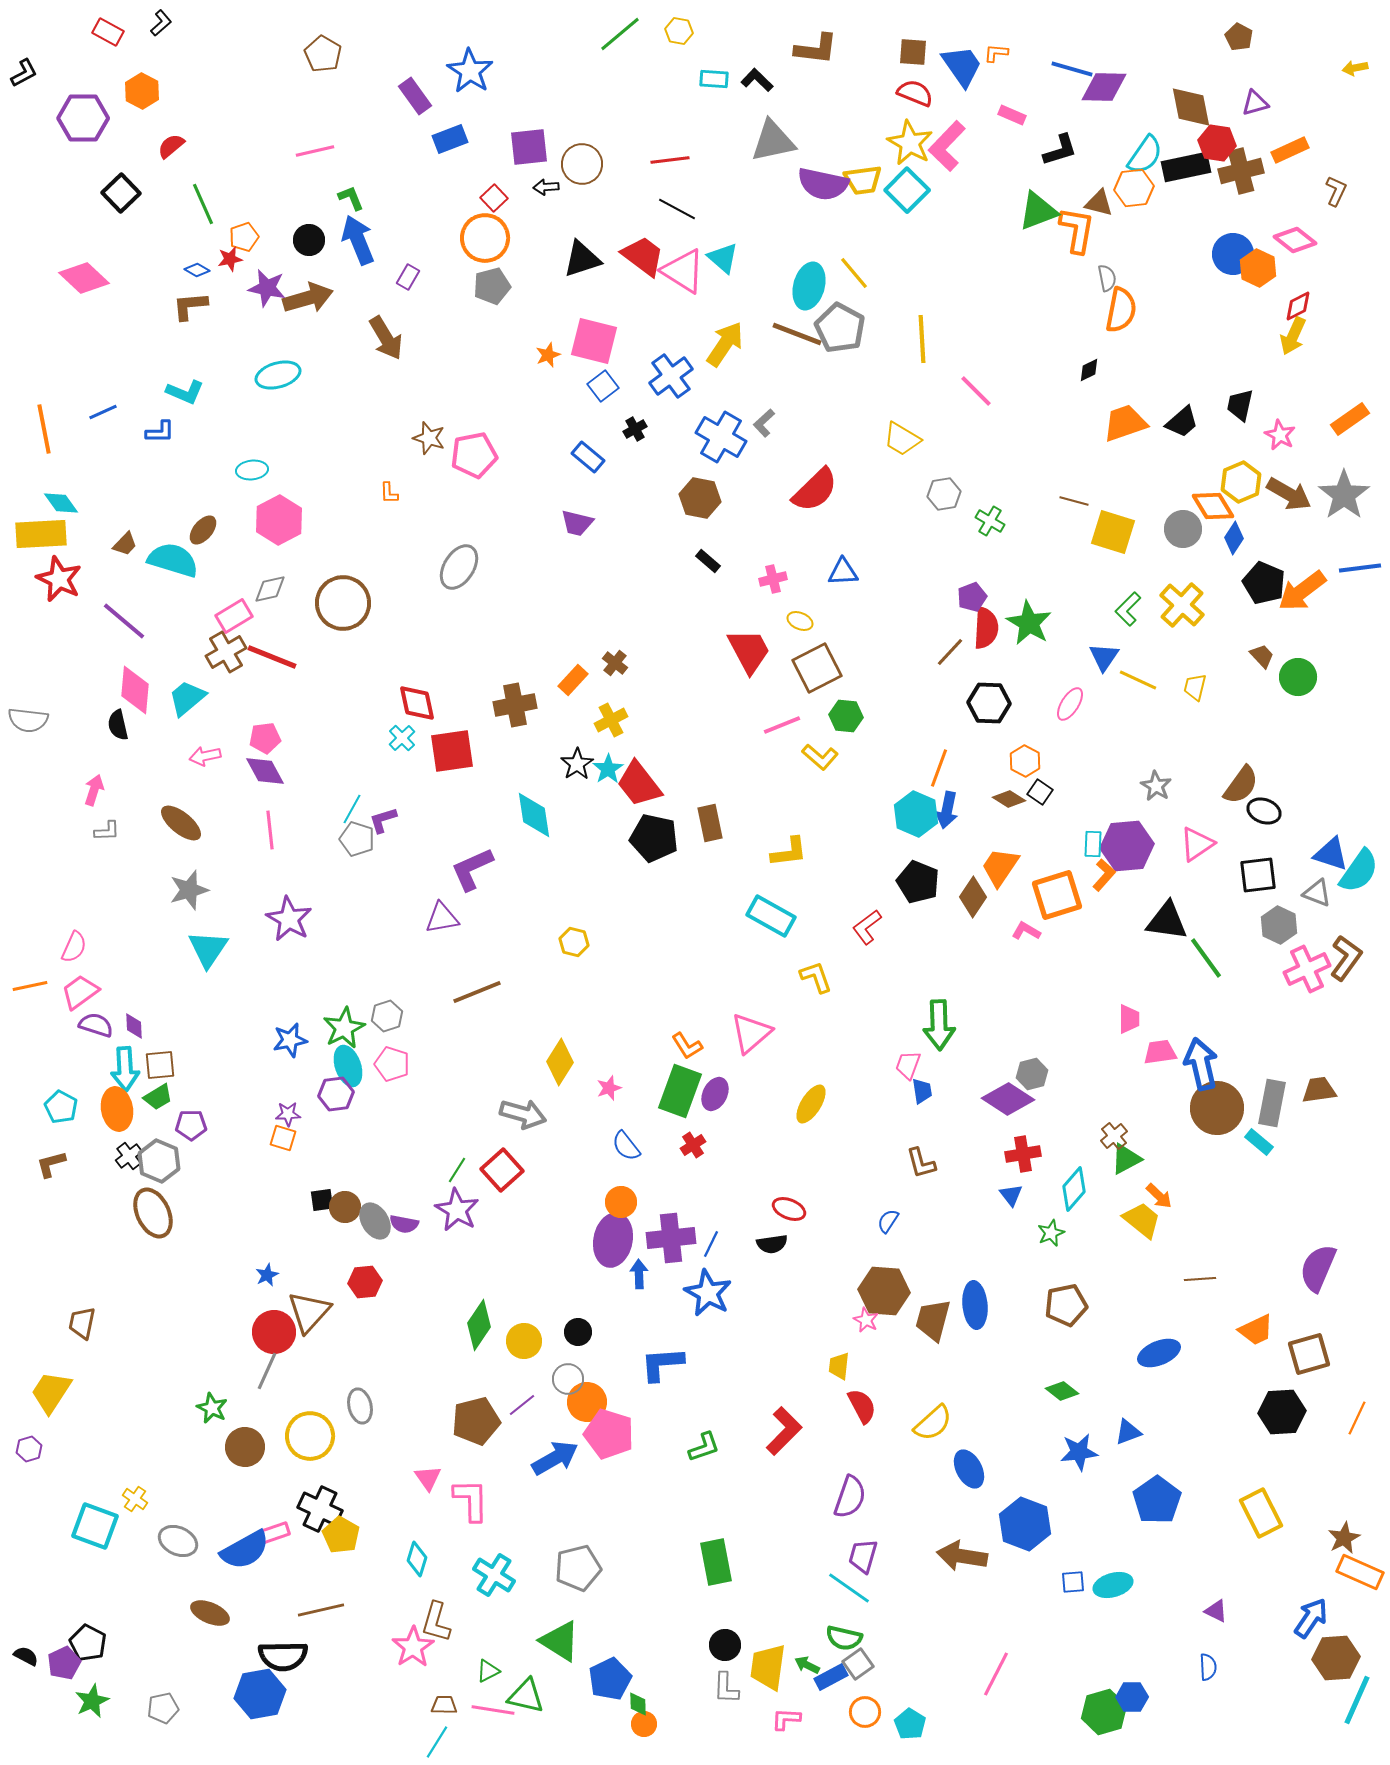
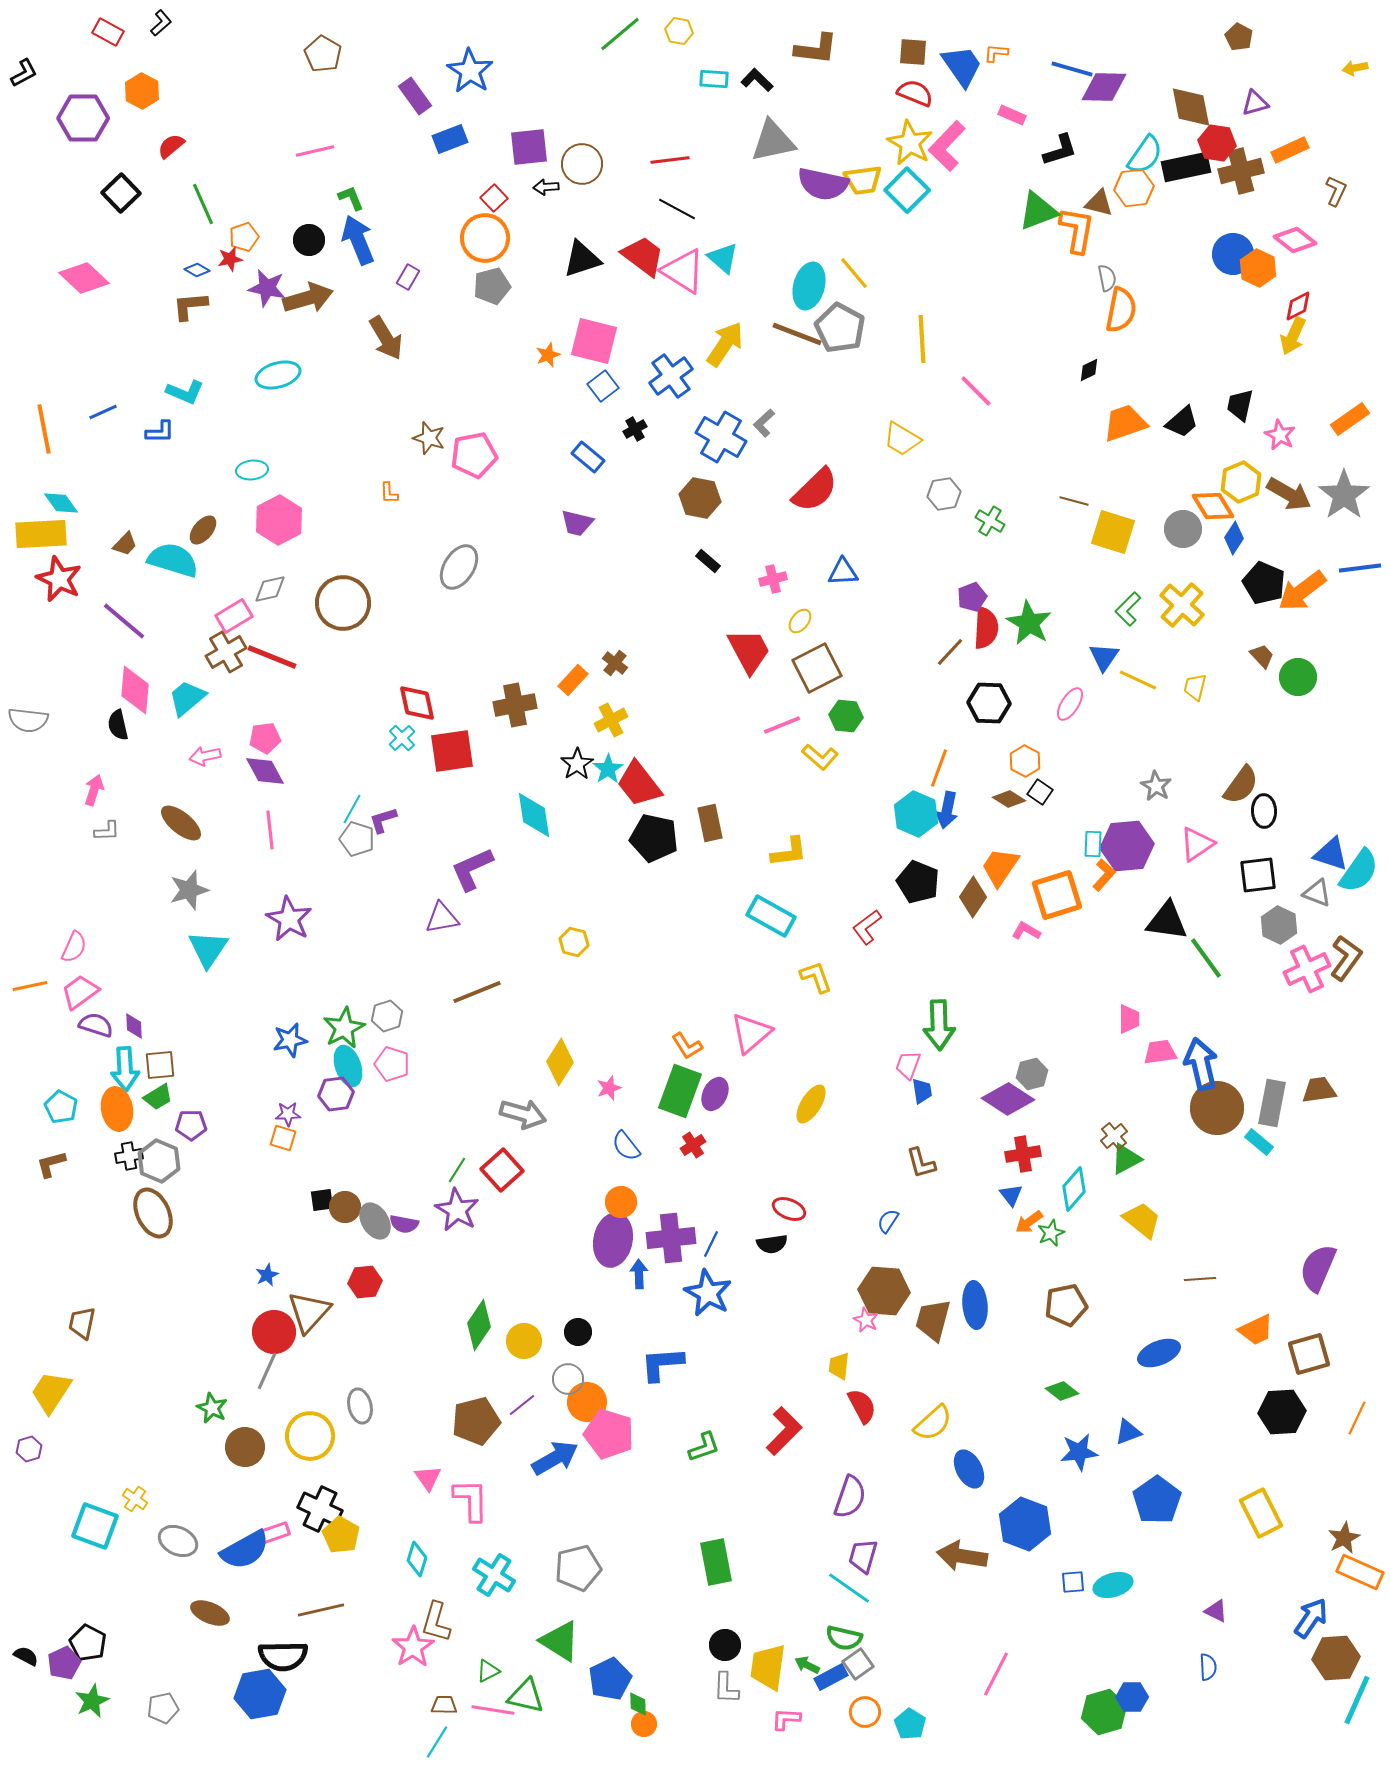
yellow ellipse at (800, 621): rotated 75 degrees counterclockwise
black ellipse at (1264, 811): rotated 68 degrees clockwise
black cross at (129, 1156): rotated 28 degrees clockwise
orange arrow at (1159, 1196): moved 130 px left, 26 px down; rotated 100 degrees clockwise
